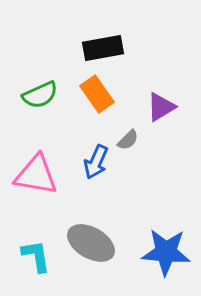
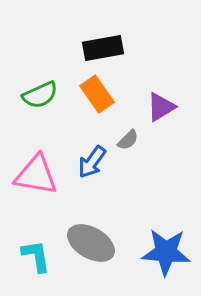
blue arrow: moved 4 px left; rotated 12 degrees clockwise
